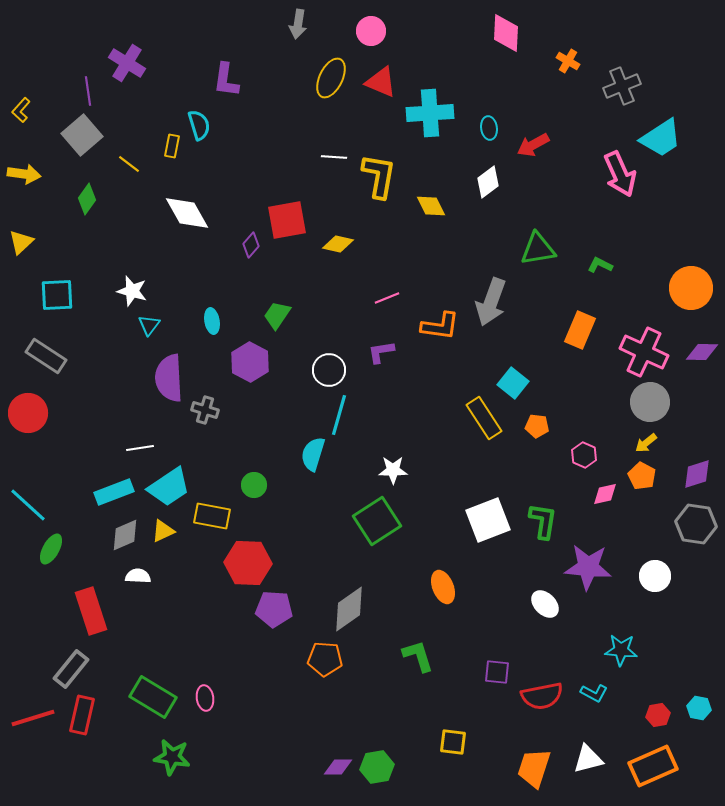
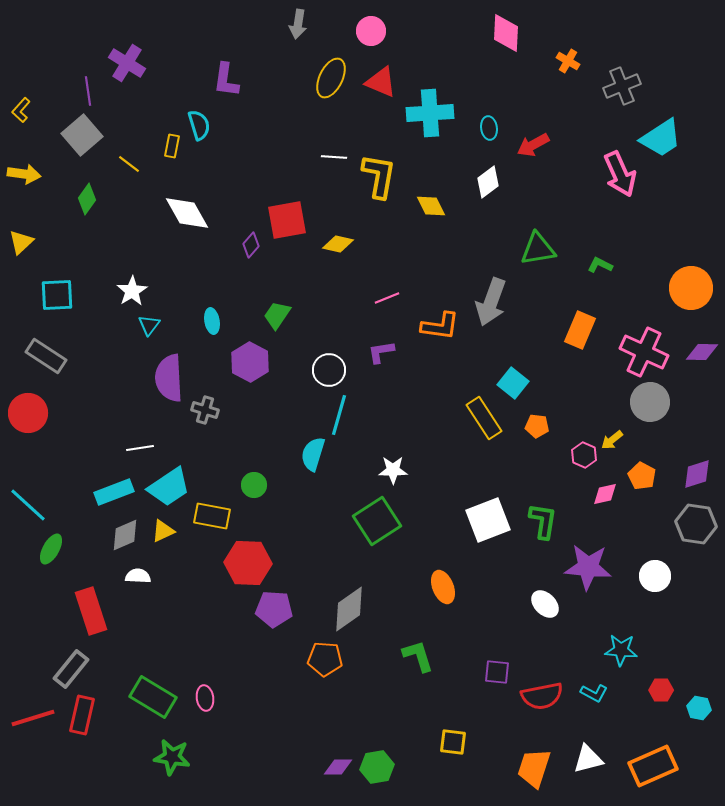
white star at (132, 291): rotated 24 degrees clockwise
yellow arrow at (646, 443): moved 34 px left, 3 px up
red hexagon at (658, 715): moved 3 px right, 25 px up; rotated 10 degrees clockwise
